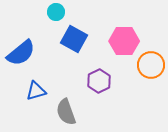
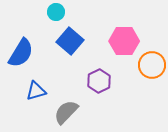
blue square: moved 4 px left, 2 px down; rotated 12 degrees clockwise
blue semicircle: rotated 20 degrees counterclockwise
orange circle: moved 1 px right
gray semicircle: rotated 64 degrees clockwise
